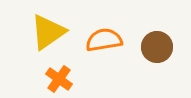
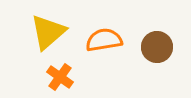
yellow triangle: rotated 6 degrees counterclockwise
orange cross: moved 1 px right, 2 px up
